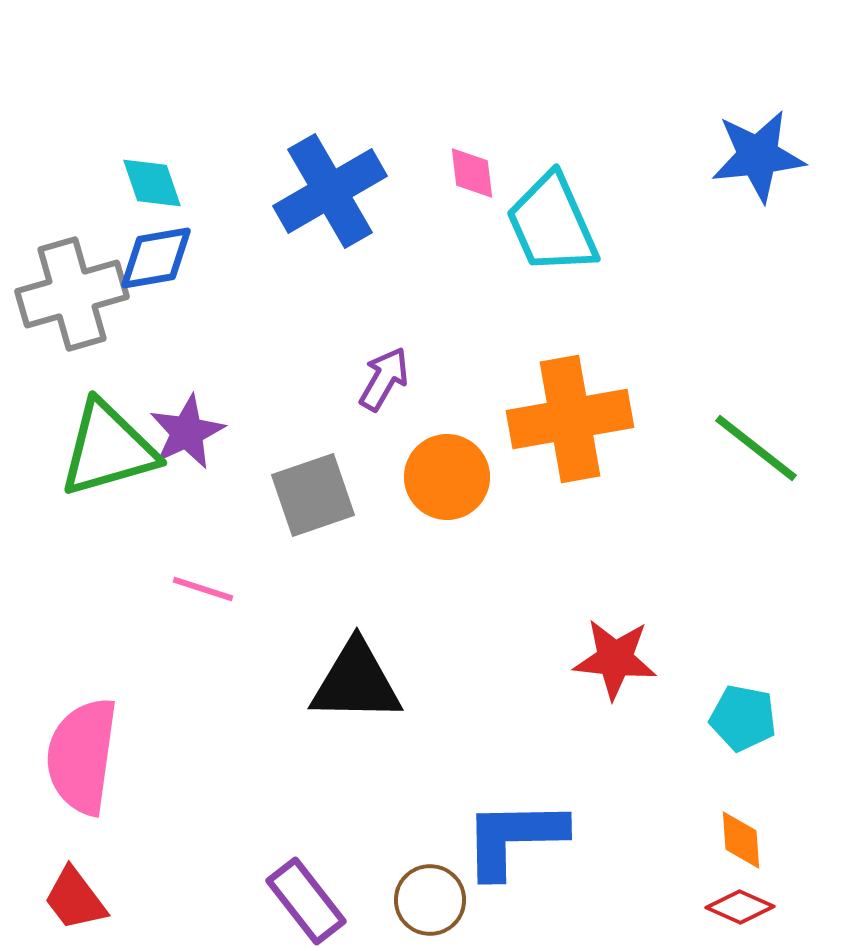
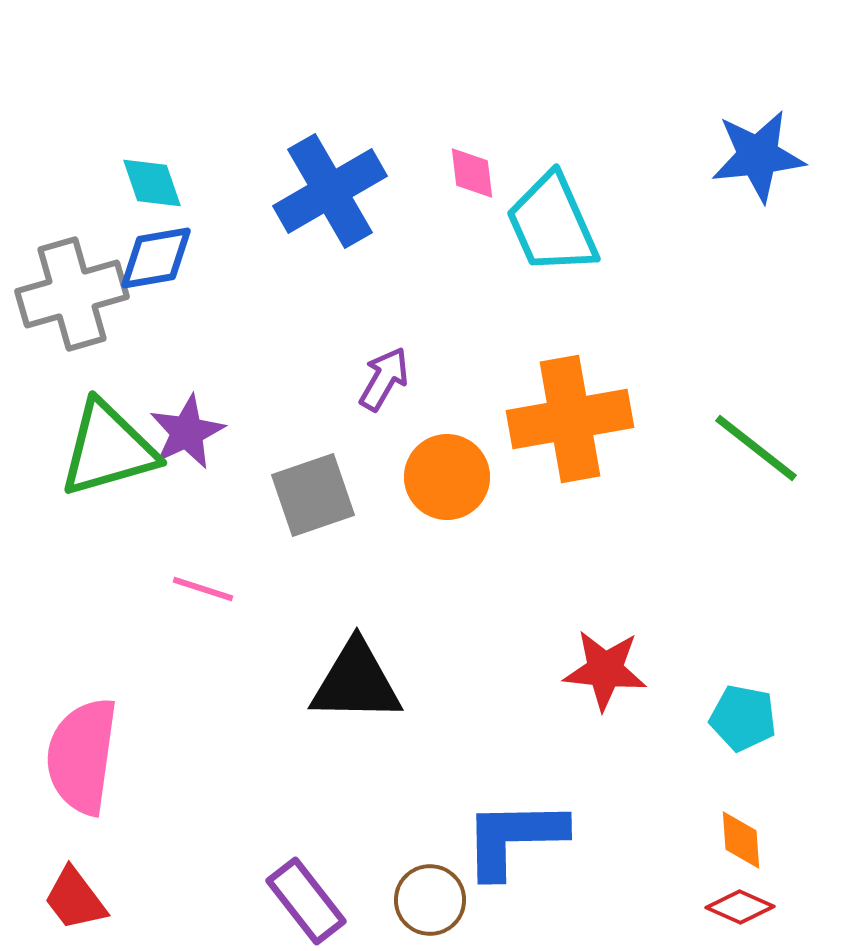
red star: moved 10 px left, 11 px down
